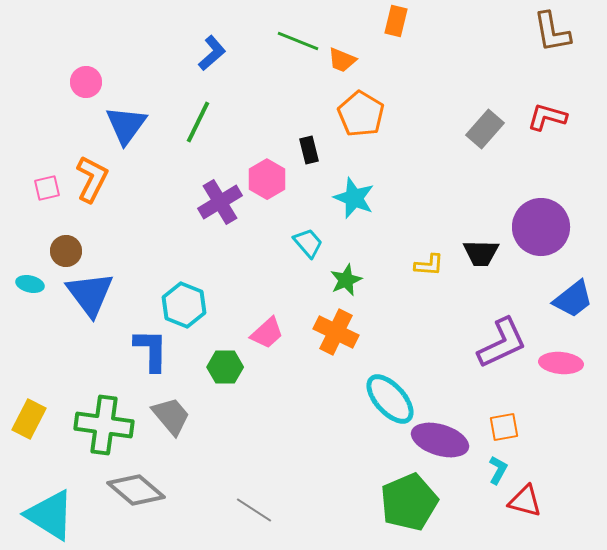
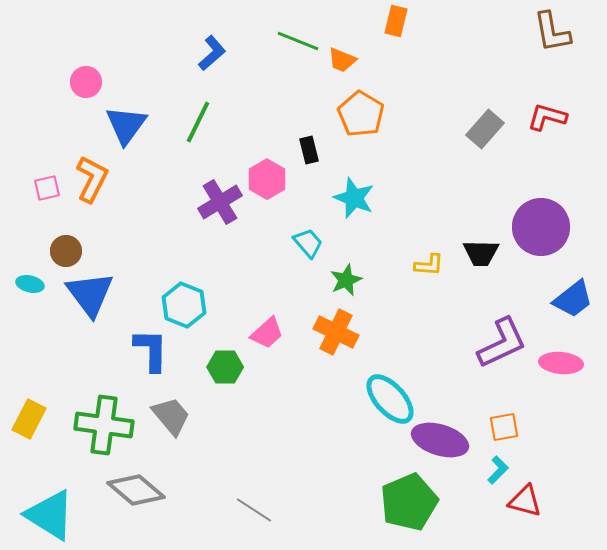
cyan L-shape at (498, 470): rotated 16 degrees clockwise
